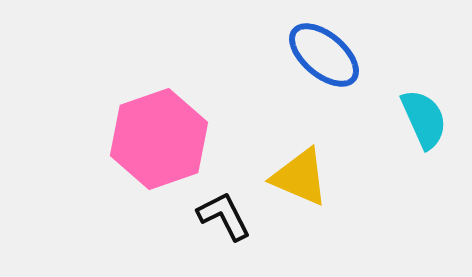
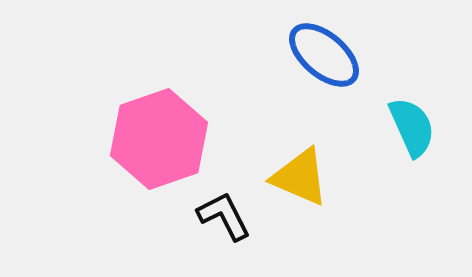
cyan semicircle: moved 12 px left, 8 px down
